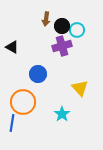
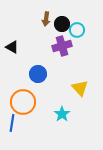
black circle: moved 2 px up
